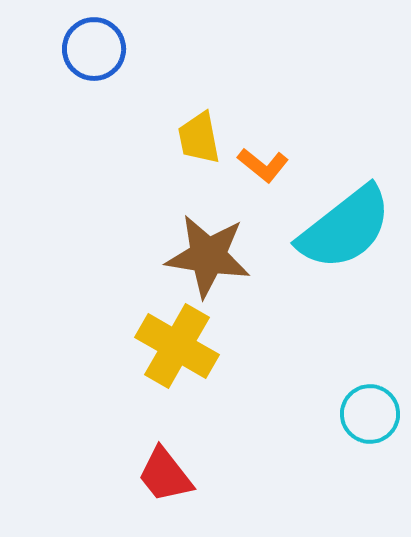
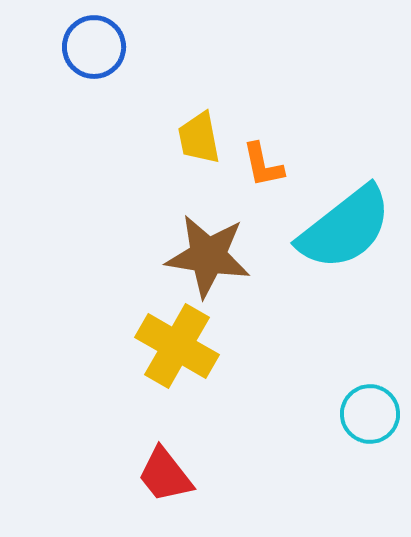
blue circle: moved 2 px up
orange L-shape: rotated 39 degrees clockwise
